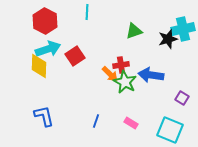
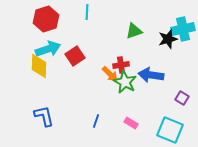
red hexagon: moved 1 px right, 2 px up; rotated 15 degrees clockwise
